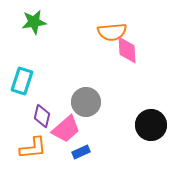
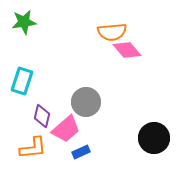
green star: moved 10 px left
pink diamond: rotated 36 degrees counterclockwise
black circle: moved 3 px right, 13 px down
